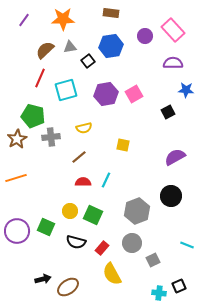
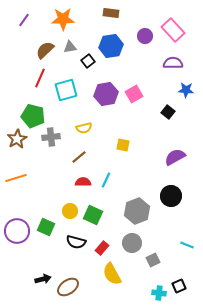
black square at (168, 112): rotated 24 degrees counterclockwise
